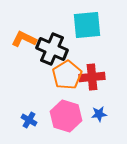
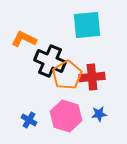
black cross: moved 2 px left, 12 px down
